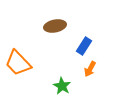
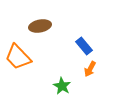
brown ellipse: moved 15 px left
blue rectangle: rotated 72 degrees counterclockwise
orange trapezoid: moved 6 px up
